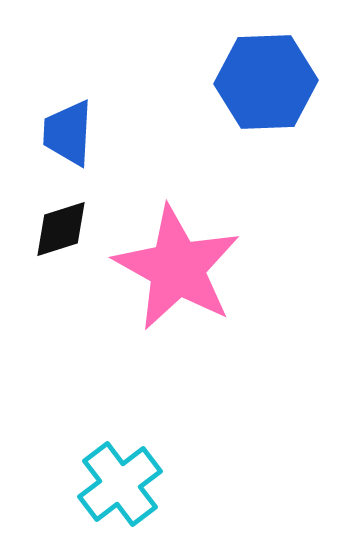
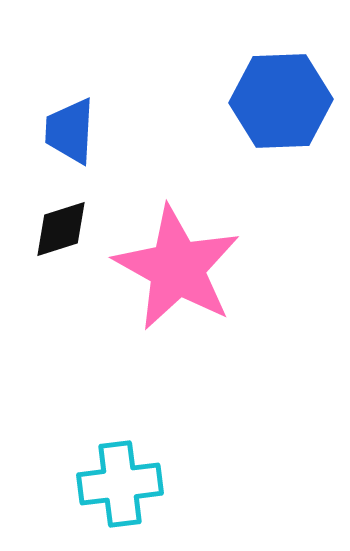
blue hexagon: moved 15 px right, 19 px down
blue trapezoid: moved 2 px right, 2 px up
cyan cross: rotated 30 degrees clockwise
